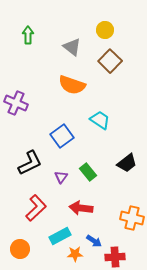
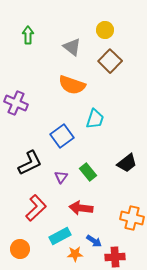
cyan trapezoid: moved 5 px left, 1 px up; rotated 75 degrees clockwise
